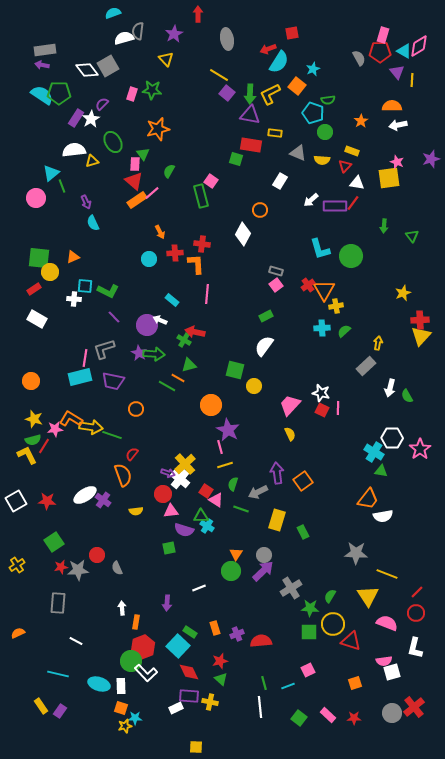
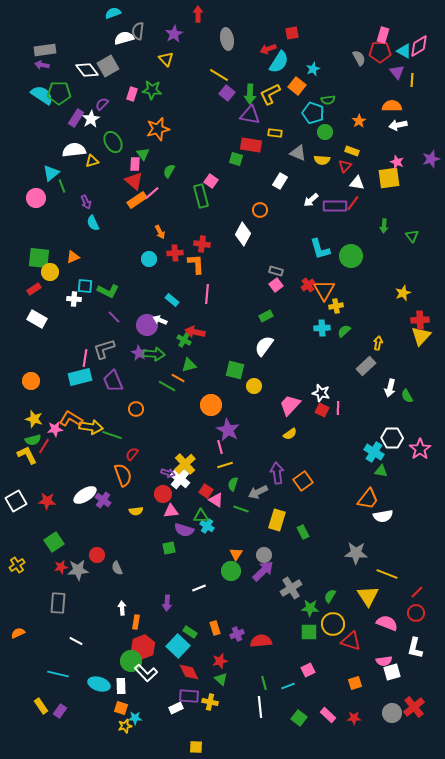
orange star at (361, 121): moved 2 px left
purple trapezoid at (113, 381): rotated 55 degrees clockwise
yellow semicircle at (290, 434): rotated 80 degrees clockwise
